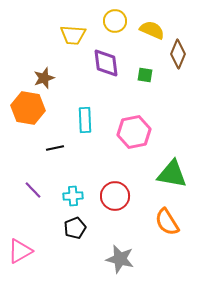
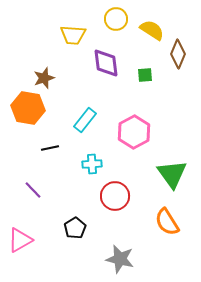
yellow circle: moved 1 px right, 2 px up
yellow semicircle: rotated 10 degrees clockwise
green square: rotated 14 degrees counterclockwise
cyan rectangle: rotated 40 degrees clockwise
pink hexagon: rotated 16 degrees counterclockwise
black line: moved 5 px left
green triangle: rotated 44 degrees clockwise
cyan cross: moved 19 px right, 32 px up
black pentagon: rotated 10 degrees counterclockwise
pink triangle: moved 11 px up
